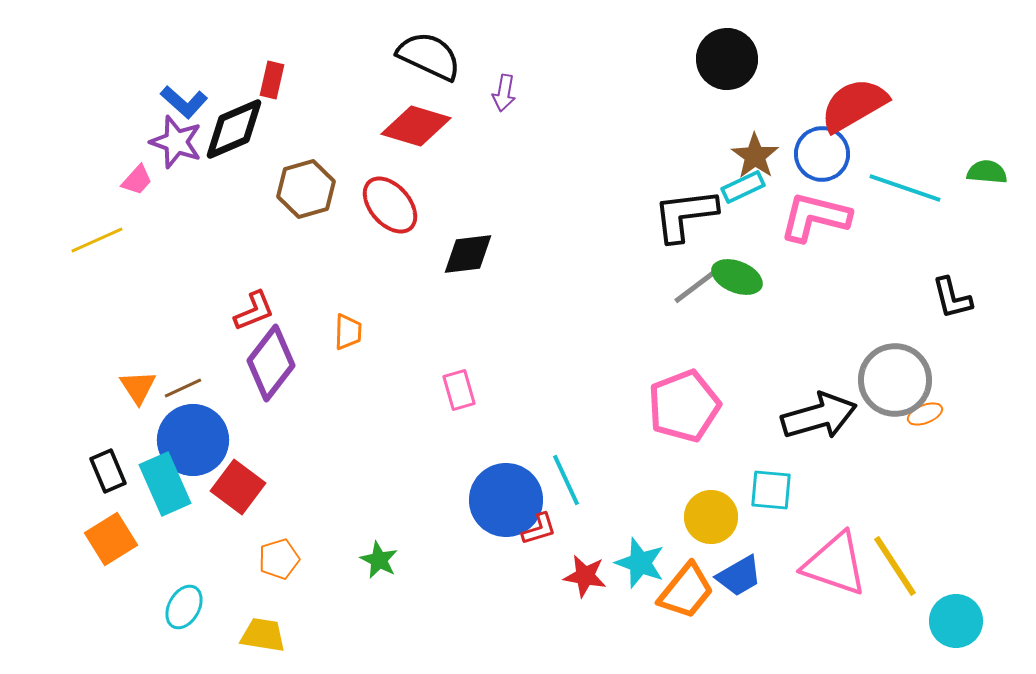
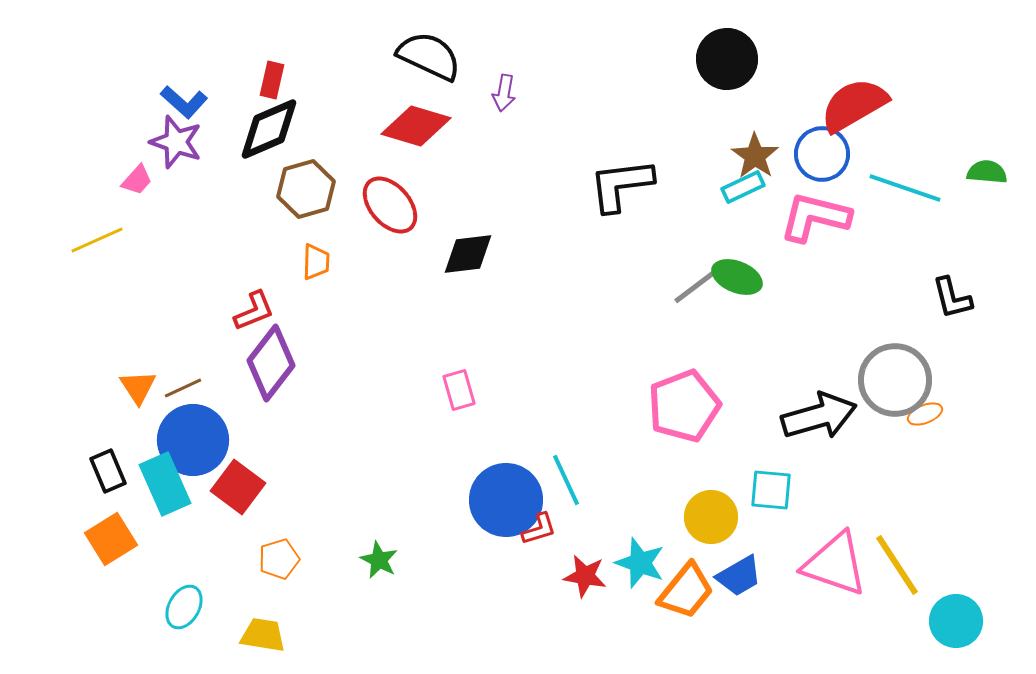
black diamond at (234, 129): moved 35 px right
black L-shape at (685, 215): moved 64 px left, 30 px up
orange trapezoid at (348, 332): moved 32 px left, 70 px up
yellow line at (895, 566): moved 2 px right, 1 px up
